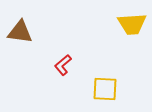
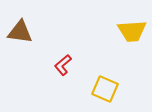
yellow trapezoid: moved 7 px down
yellow square: rotated 20 degrees clockwise
